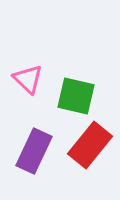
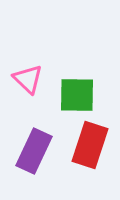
green square: moved 1 px right, 1 px up; rotated 12 degrees counterclockwise
red rectangle: rotated 21 degrees counterclockwise
